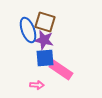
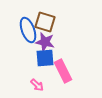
purple star: moved 1 px right, 2 px down
pink rectangle: moved 2 px right, 1 px down; rotated 30 degrees clockwise
pink arrow: rotated 40 degrees clockwise
